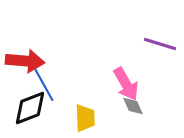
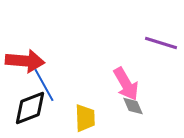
purple line: moved 1 px right, 1 px up
